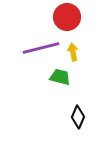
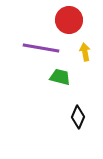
red circle: moved 2 px right, 3 px down
purple line: rotated 24 degrees clockwise
yellow arrow: moved 12 px right
